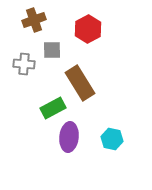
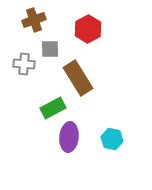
gray square: moved 2 px left, 1 px up
brown rectangle: moved 2 px left, 5 px up
